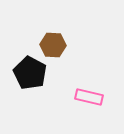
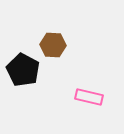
black pentagon: moved 7 px left, 3 px up
